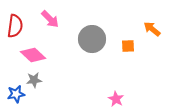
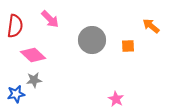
orange arrow: moved 1 px left, 3 px up
gray circle: moved 1 px down
